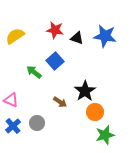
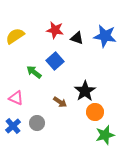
pink triangle: moved 5 px right, 2 px up
